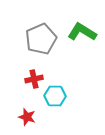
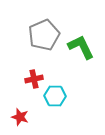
green L-shape: moved 1 px left, 15 px down; rotated 32 degrees clockwise
gray pentagon: moved 3 px right, 4 px up
red star: moved 7 px left
